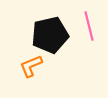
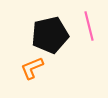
orange L-shape: moved 1 px right, 2 px down
